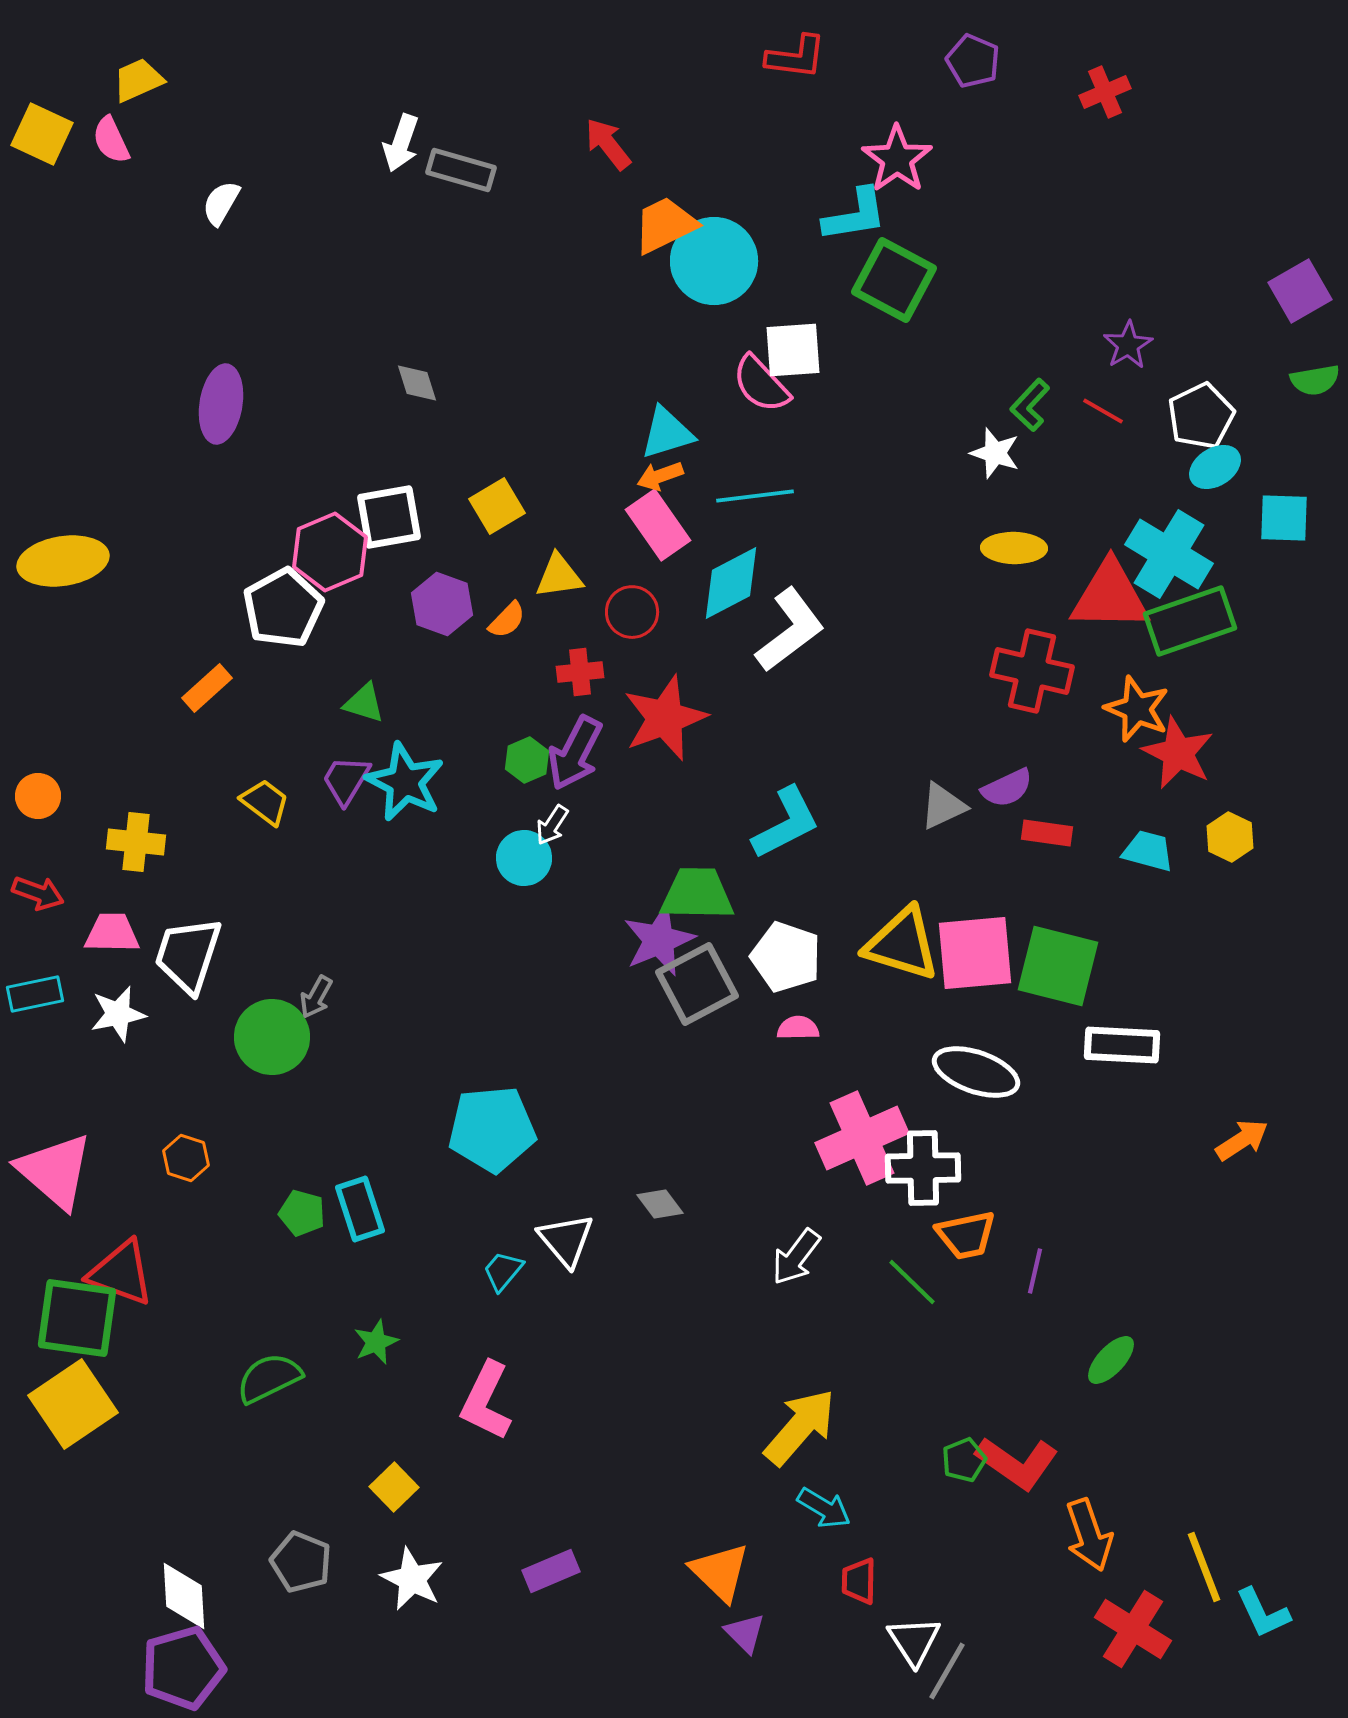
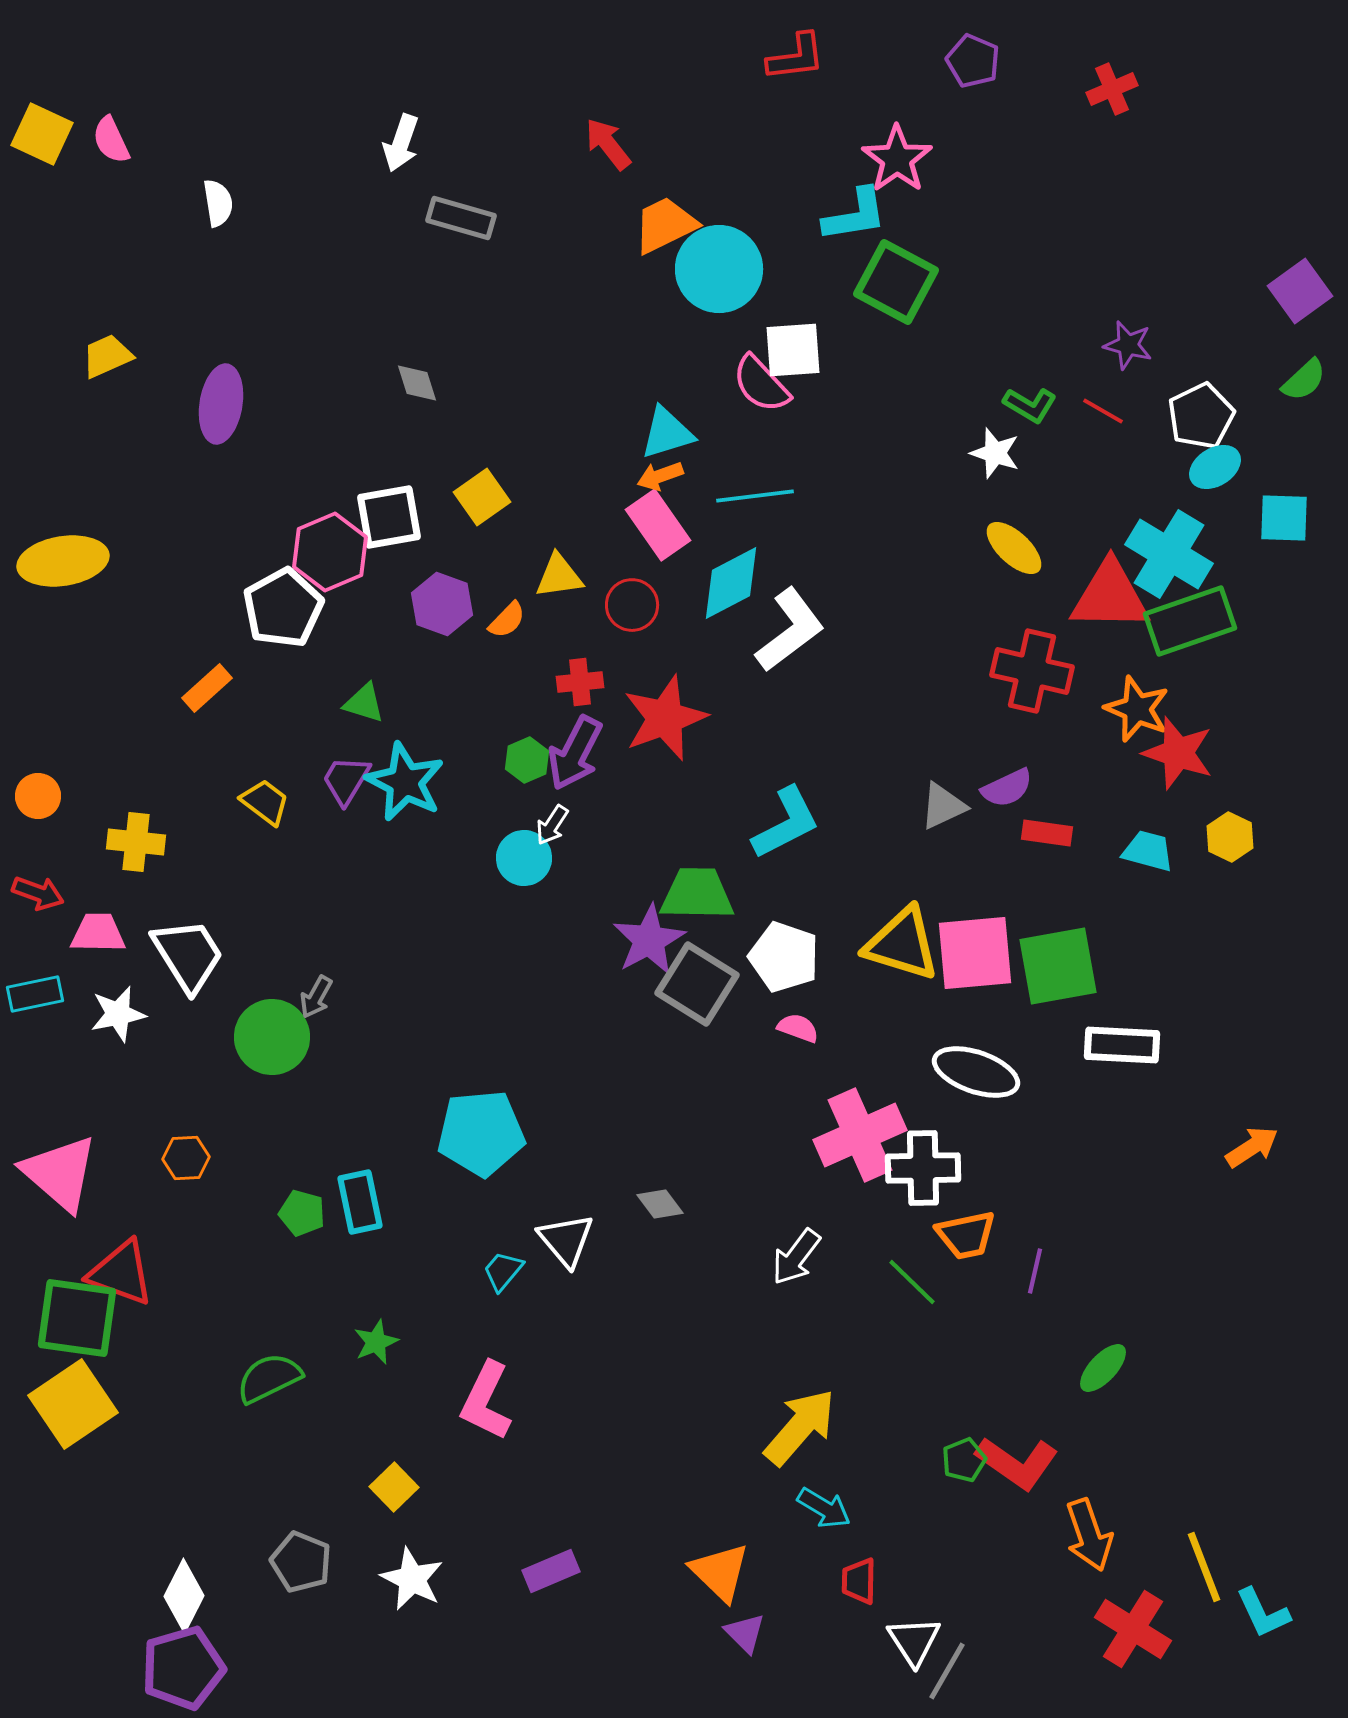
red L-shape at (796, 57): rotated 14 degrees counterclockwise
yellow trapezoid at (138, 80): moved 31 px left, 276 px down
red cross at (1105, 92): moved 7 px right, 3 px up
gray rectangle at (461, 170): moved 48 px down
white semicircle at (221, 203): moved 3 px left; rotated 141 degrees clockwise
cyan circle at (714, 261): moved 5 px right, 8 px down
green square at (894, 280): moved 2 px right, 2 px down
purple square at (1300, 291): rotated 6 degrees counterclockwise
purple star at (1128, 345): rotated 27 degrees counterclockwise
green semicircle at (1315, 380): moved 11 px left; rotated 33 degrees counterclockwise
green L-shape at (1030, 405): rotated 102 degrees counterclockwise
yellow square at (497, 506): moved 15 px left, 9 px up; rotated 4 degrees counterclockwise
yellow ellipse at (1014, 548): rotated 42 degrees clockwise
red circle at (632, 612): moved 7 px up
red cross at (580, 672): moved 10 px down
red star at (1178, 753): rotated 8 degrees counterclockwise
pink trapezoid at (112, 933): moved 14 px left
purple star at (659, 940): moved 10 px left; rotated 6 degrees counterclockwise
white trapezoid at (188, 955): rotated 130 degrees clockwise
white pentagon at (786, 957): moved 2 px left
green square at (1058, 966): rotated 24 degrees counterclockwise
gray square at (697, 984): rotated 30 degrees counterclockwise
pink semicircle at (798, 1028): rotated 21 degrees clockwise
cyan pentagon at (492, 1129): moved 11 px left, 4 px down
pink cross at (862, 1138): moved 2 px left, 3 px up
orange arrow at (1242, 1140): moved 10 px right, 7 px down
orange hexagon at (186, 1158): rotated 21 degrees counterclockwise
pink triangle at (55, 1171): moved 5 px right, 2 px down
cyan rectangle at (360, 1209): moved 7 px up; rotated 6 degrees clockwise
green ellipse at (1111, 1360): moved 8 px left, 8 px down
white diamond at (184, 1596): rotated 30 degrees clockwise
